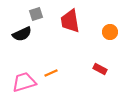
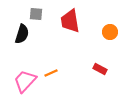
gray square: rotated 24 degrees clockwise
black semicircle: rotated 48 degrees counterclockwise
pink trapezoid: moved 1 px right, 1 px up; rotated 30 degrees counterclockwise
